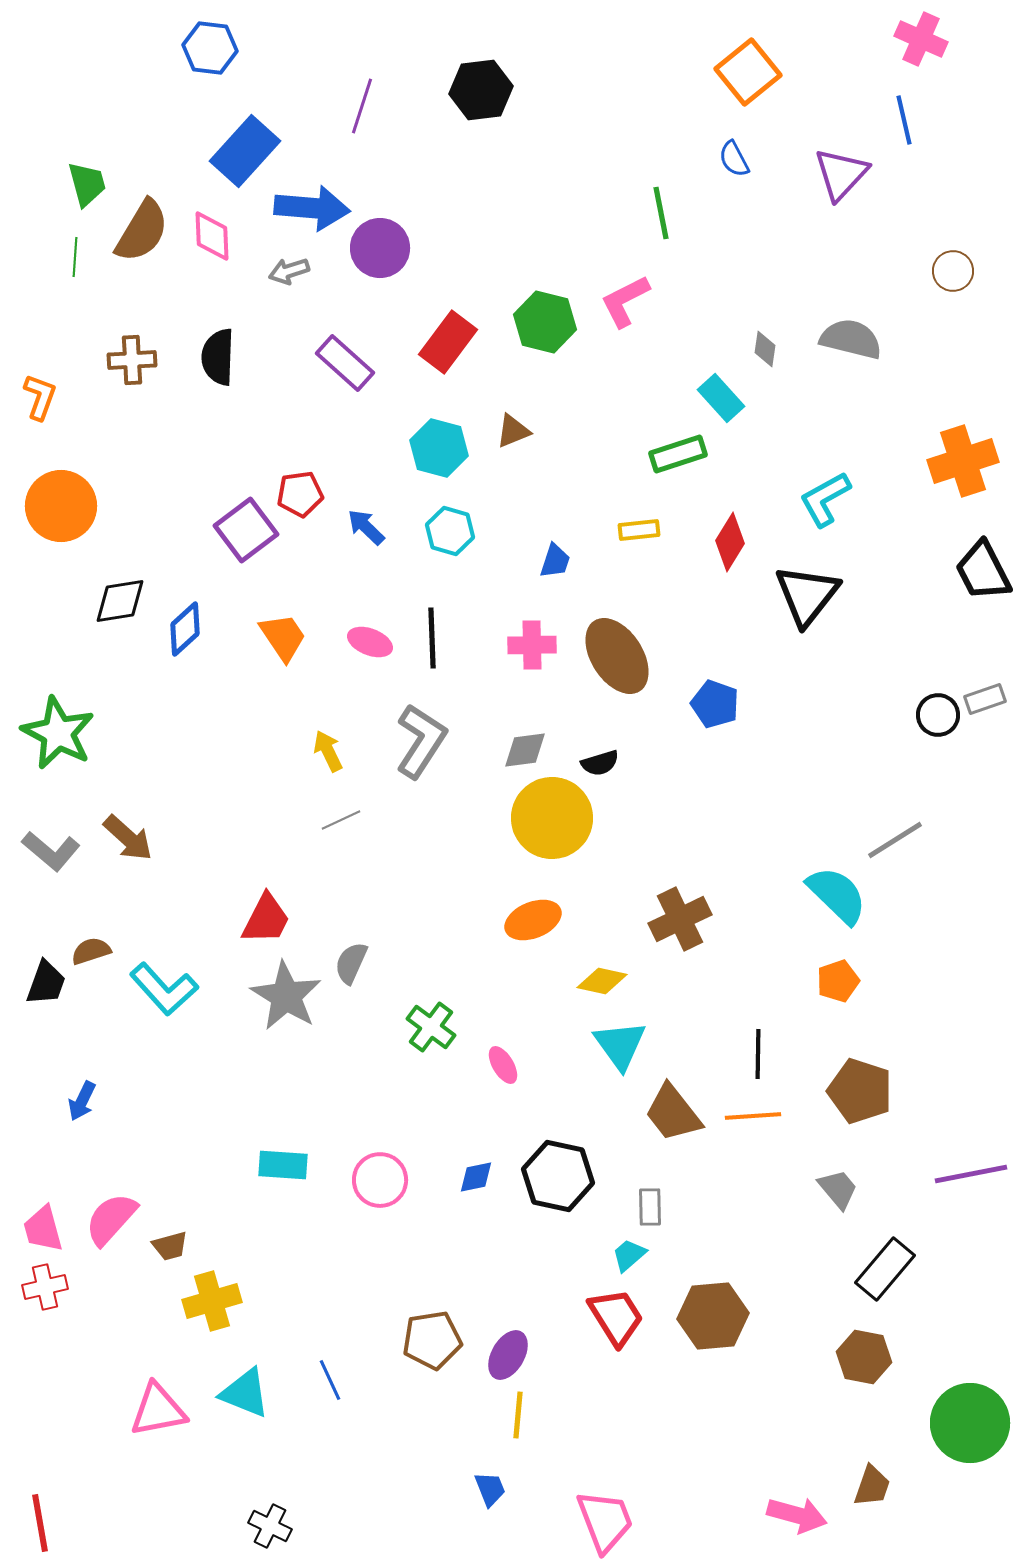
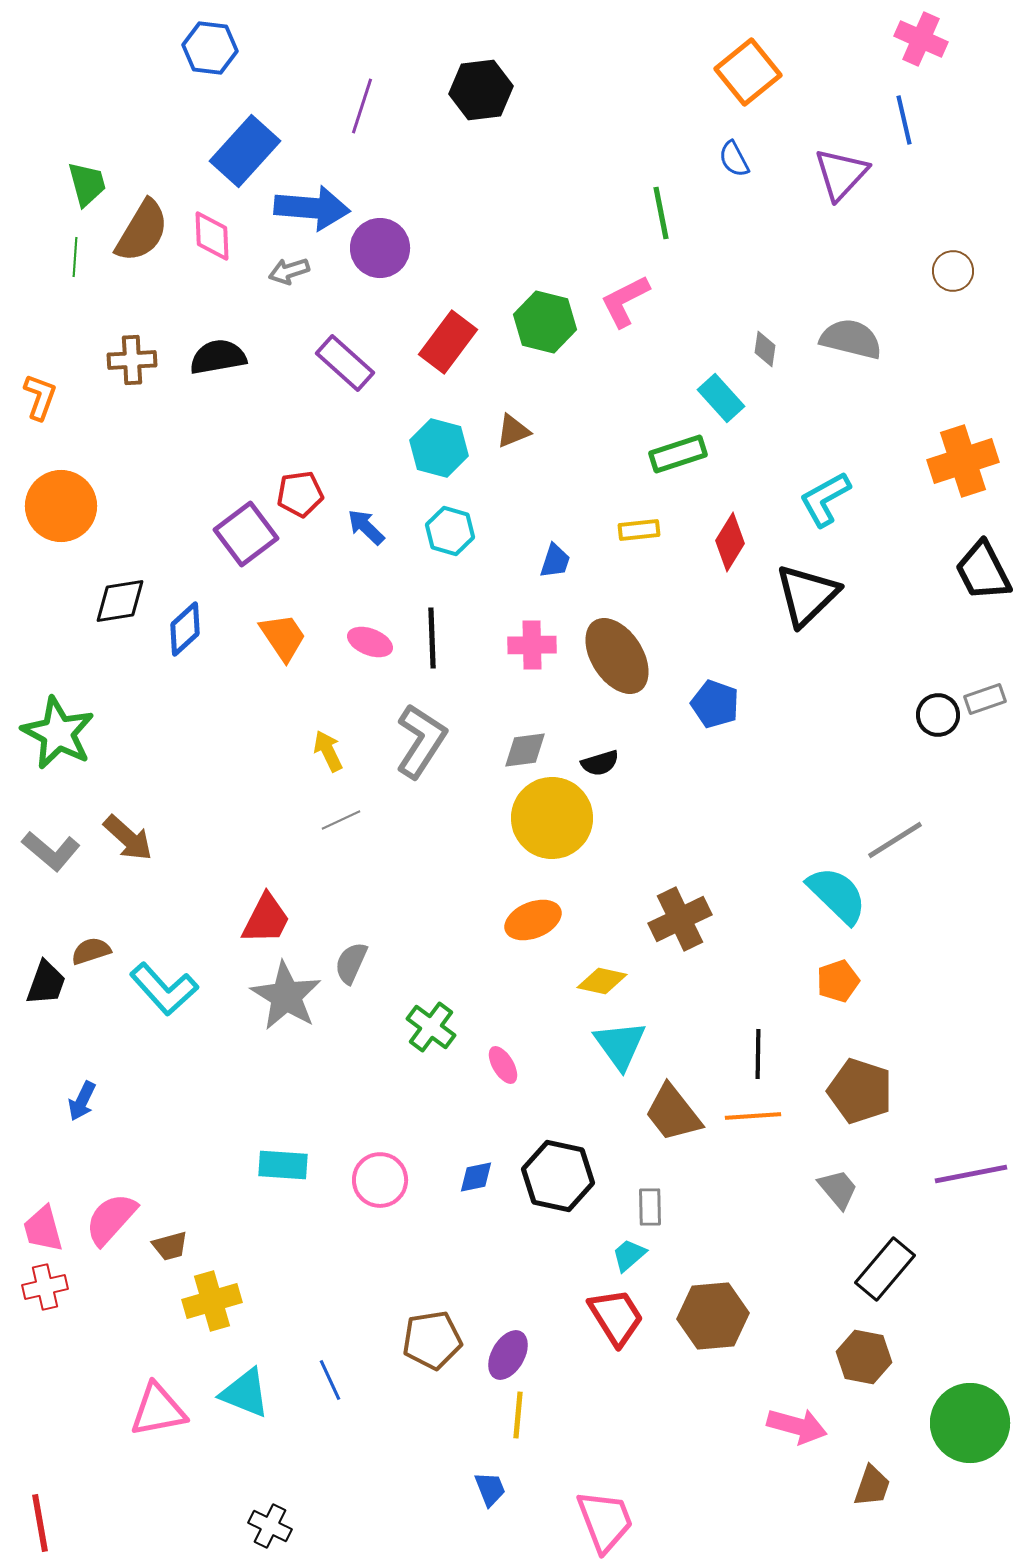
black semicircle at (218, 357): rotated 78 degrees clockwise
purple square at (246, 530): moved 4 px down
black triangle at (807, 595): rotated 8 degrees clockwise
pink arrow at (797, 1515): moved 89 px up
